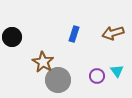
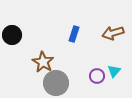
black circle: moved 2 px up
cyan triangle: moved 3 px left; rotated 16 degrees clockwise
gray circle: moved 2 px left, 3 px down
